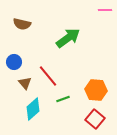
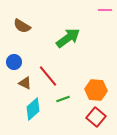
brown semicircle: moved 2 px down; rotated 18 degrees clockwise
brown triangle: rotated 24 degrees counterclockwise
red square: moved 1 px right, 2 px up
